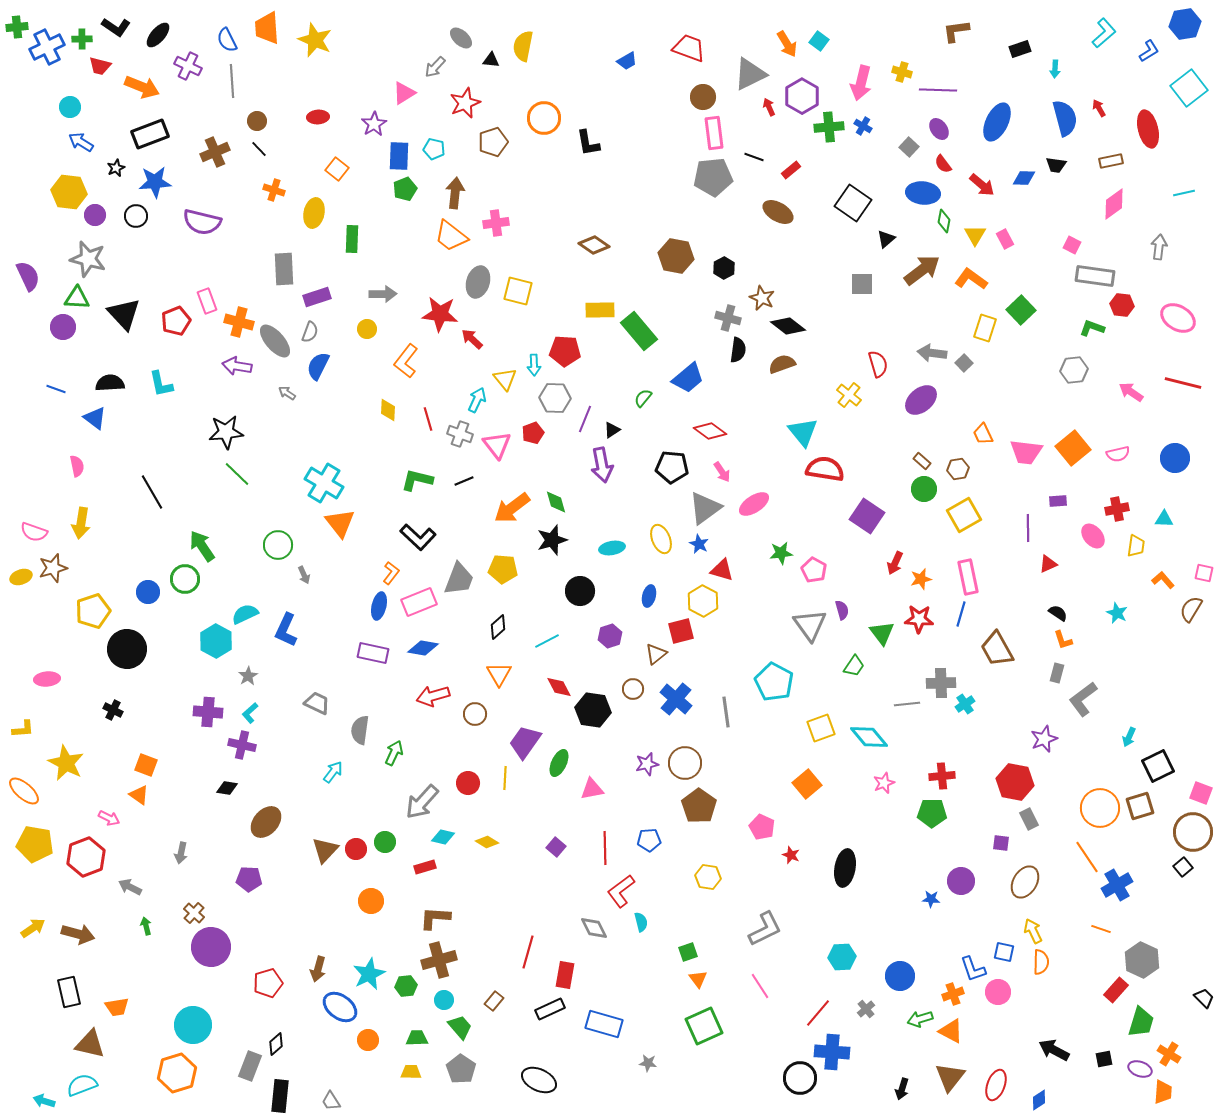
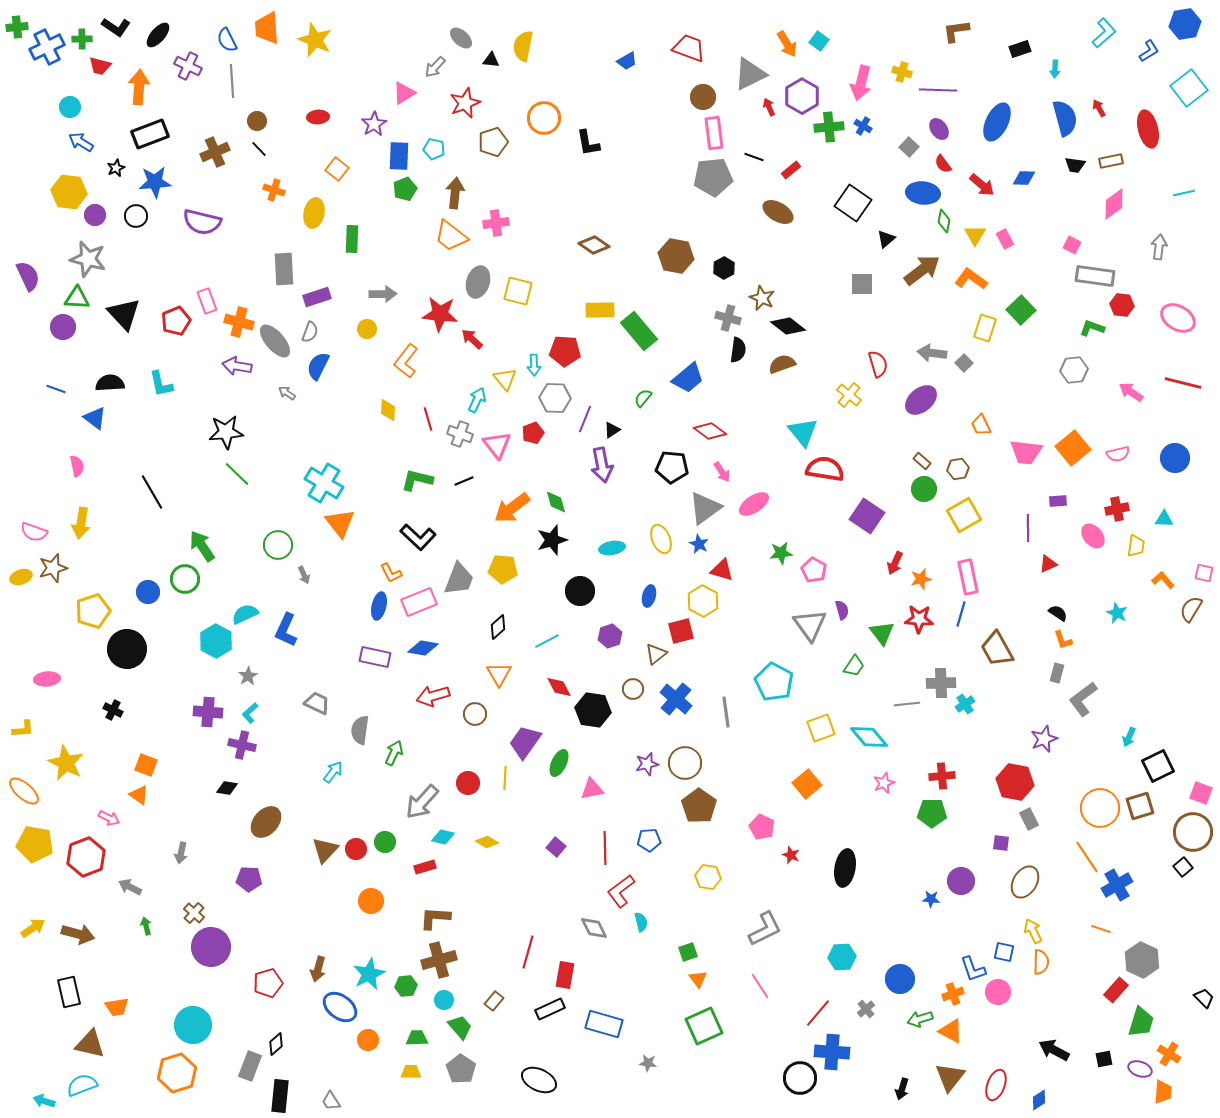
orange arrow at (142, 87): moved 3 px left; rotated 108 degrees counterclockwise
black trapezoid at (1056, 165): moved 19 px right
orange trapezoid at (983, 434): moved 2 px left, 9 px up
orange L-shape at (391, 573): rotated 115 degrees clockwise
purple rectangle at (373, 653): moved 2 px right, 4 px down
blue circle at (900, 976): moved 3 px down
